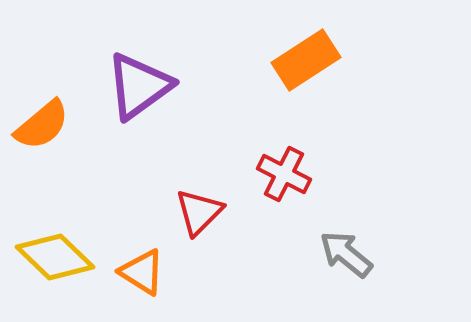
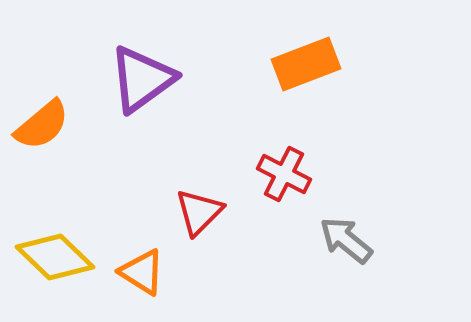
orange rectangle: moved 4 px down; rotated 12 degrees clockwise
purple triangle: moved 3 px right, 7 px up
gray arrow: moved 14 px up
